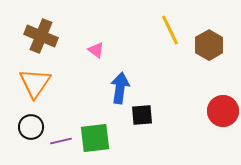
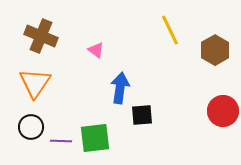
brown hexagon: moved 6 px right, 5 px down
purple line: rotated 15 degrees clockwise
